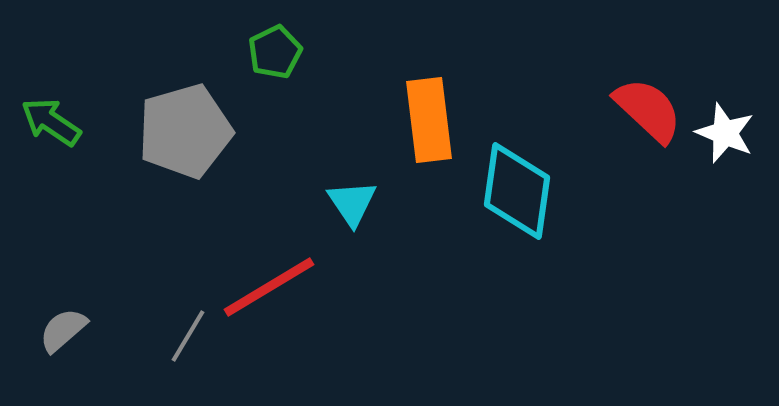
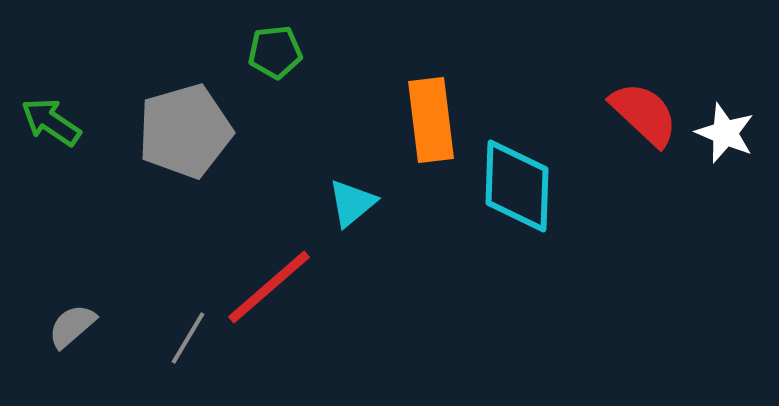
green pentagon: rotated 20 degrees clockwise
red semicircle: moved 4 px left, 4 px down
orange rectangle: moved 2 px right
cyan diamond: moved 5 px up; rotated 6 degrees counterclockwise
cyan triangle: rotated 24 degrees clockwise
red line: rotated 10 degrees counterclockwise
gray semicircle: moved 9 px right, 4 px up
gray line: moved 2 px down
